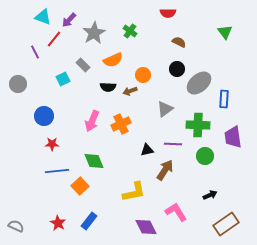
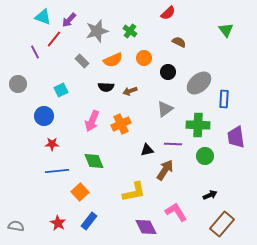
red semicircle at (168, 13): rotated 42 degrees counterclockwise
green triangle at (225, 32): moved 1 px right, 2 px up
gray star at (94, 33): moved 3 px right, 2 px up; rotated 15 degrees clockwise
gray rectangle at (83, 65): moved 1 px left, 4 px up
black circle at (177, 69): moved 9 px left, 3 px down
orange circle at (143, 75): moved 1 px right, 17 px up
cyan square at (63, 79): moved 2 px left, 11 px down
black semicircle at (108, 87): moved 2 px left
purple trapezoid at (233, 137): moved 3 px right
orange square at (80, 186): moved 6 px down
brown rectangle at (226, 224): moved 4 px left; rotated 15 degrees counterclockwise
gray semicircle at (16, 226): rotated 14 degrees counterclockwise
